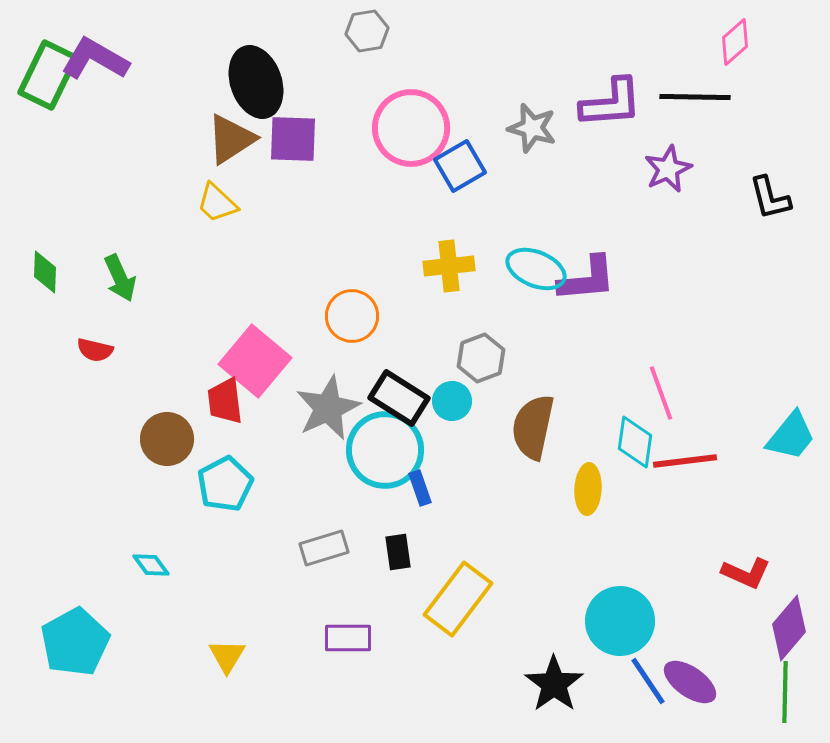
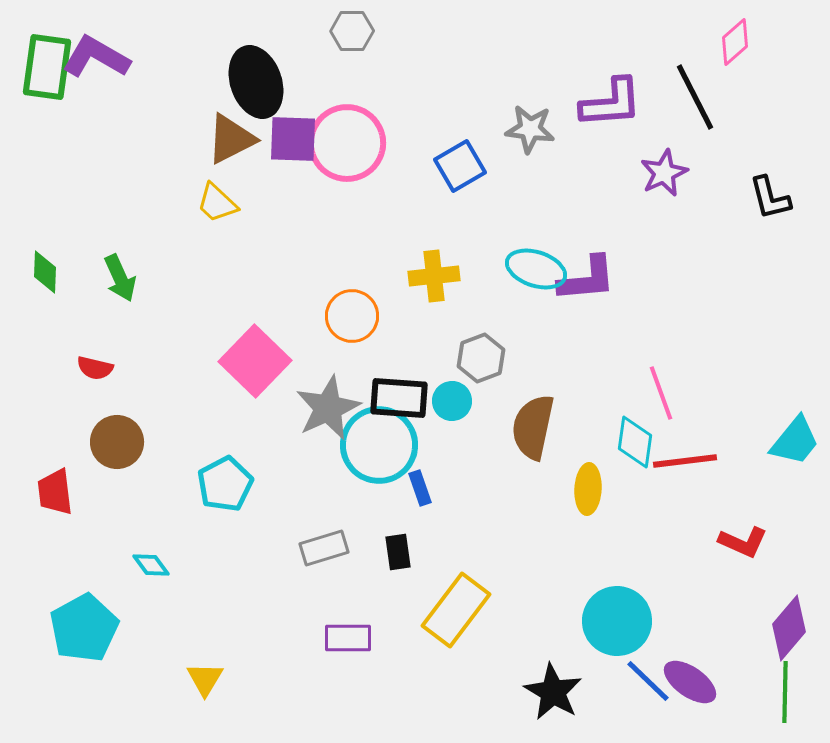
gray hexagon at (367, 31): moved 15 px left; rotated 9 degrees clockwise
purple L-shape at (95, 59): moved 1 px right, 2 px up
green rectangle at (48, 75): moved 1 px left, 8 px up; rotated 18 degrees counterclockwise
black line at (695, 97): rotated 62 degrees clockwise
pink circle at (411, 128): moved 64 px left, 15 px down
gray star at (532, 128): moved 2 px left, 1 px down; rotated 9 degrees counterclockwise
brown triangle at (231, 139): rotated 6 degrees clockwise
purple star at (668, 169): moved 4 px left, 4 px down
yellow cross at (449, 266): moved 15 px left, 10 px down
cyan ellipse at (536, 269): rotated 4 degrees counterclockwise
red semicircle at (95, 350): moved 18 px down
pink square at (255, 361): rotated 4 degrees clockwise
black rectangle at (399, 398): rotated 28 degrees counterclockwise
red trapezoid at (225, 401): moved 170 px left, 91 px down
cyan trapezoid at (791, 436): moved 4 px right, 5 px down
brown circle at (167, 439): moved 50 px left, 3 px down
cyan circle at (385, 450): moved 6 px left, 5 px up
red L-shape at (746, 573): moved 3 px left, 31 px up
yellow rectangle at (458, 599): moved 2 px left, 11 px down
cyan circle at (620, 621): moved 3 px left
cyan pentagon at (75, 642): moved 9 px right, 14 px up
yellow triangle at (227, 656): moved 22 px left, 23 px down
blue line at (648, 681): rotated 12 degrees counterclockwise
black star at (554, 684): moved 1 px left, 8 px down; rotated 6 degrees counterclockwise
